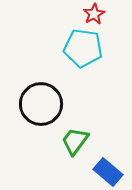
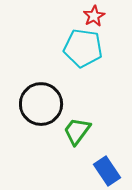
red star: moved 2 px down
green trapezoid: moved 2 px right, 10 px up
blue rectangle: moved 1 px left, 1 px up; rotated 16 degrees clockwise
